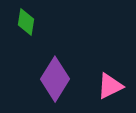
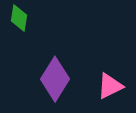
green diamond: moved 7 px left, 4 px up
